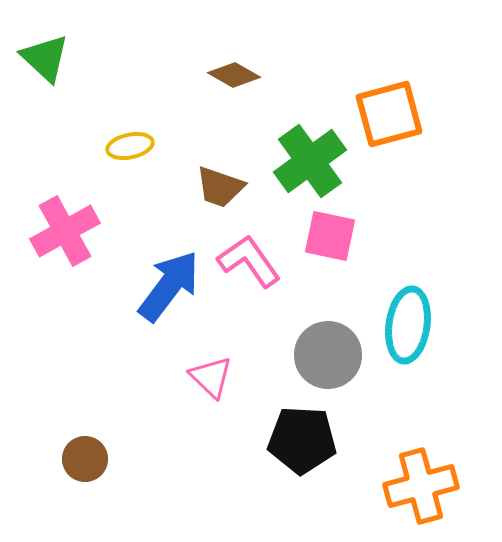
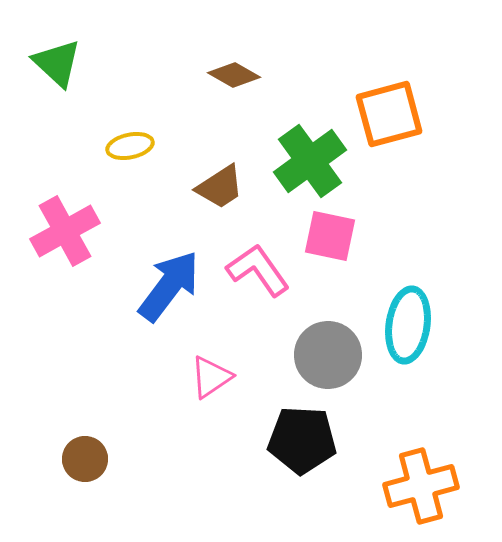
green triangle: moved 12 px right, 5 px down
brown trapezoid: rotated 52 degrees counterclockwise
pink L-shape: moved 9 px right, 9 px down
pink triangle: rotated 42 degrees clockwise
